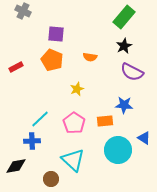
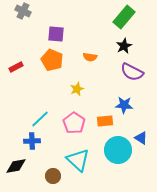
blue triangle: moved 3 px left
cyan triangle: moved 5 px right
brown circle: moved 2 px right, 3 px up
